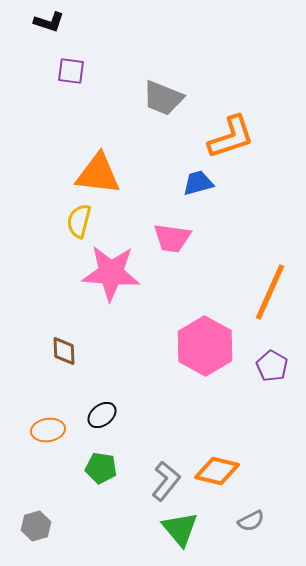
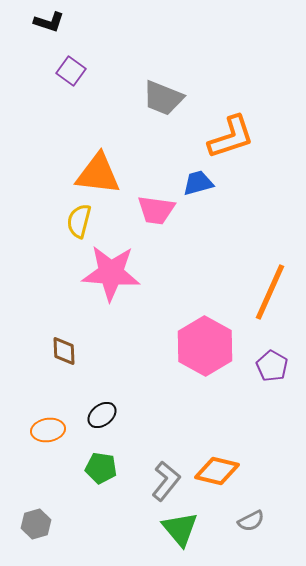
purple square: rotated 28 degrees clockwise
pink trapezoid: moved 16 px left, 28 px up
gray hexagon: moved 2 px up
